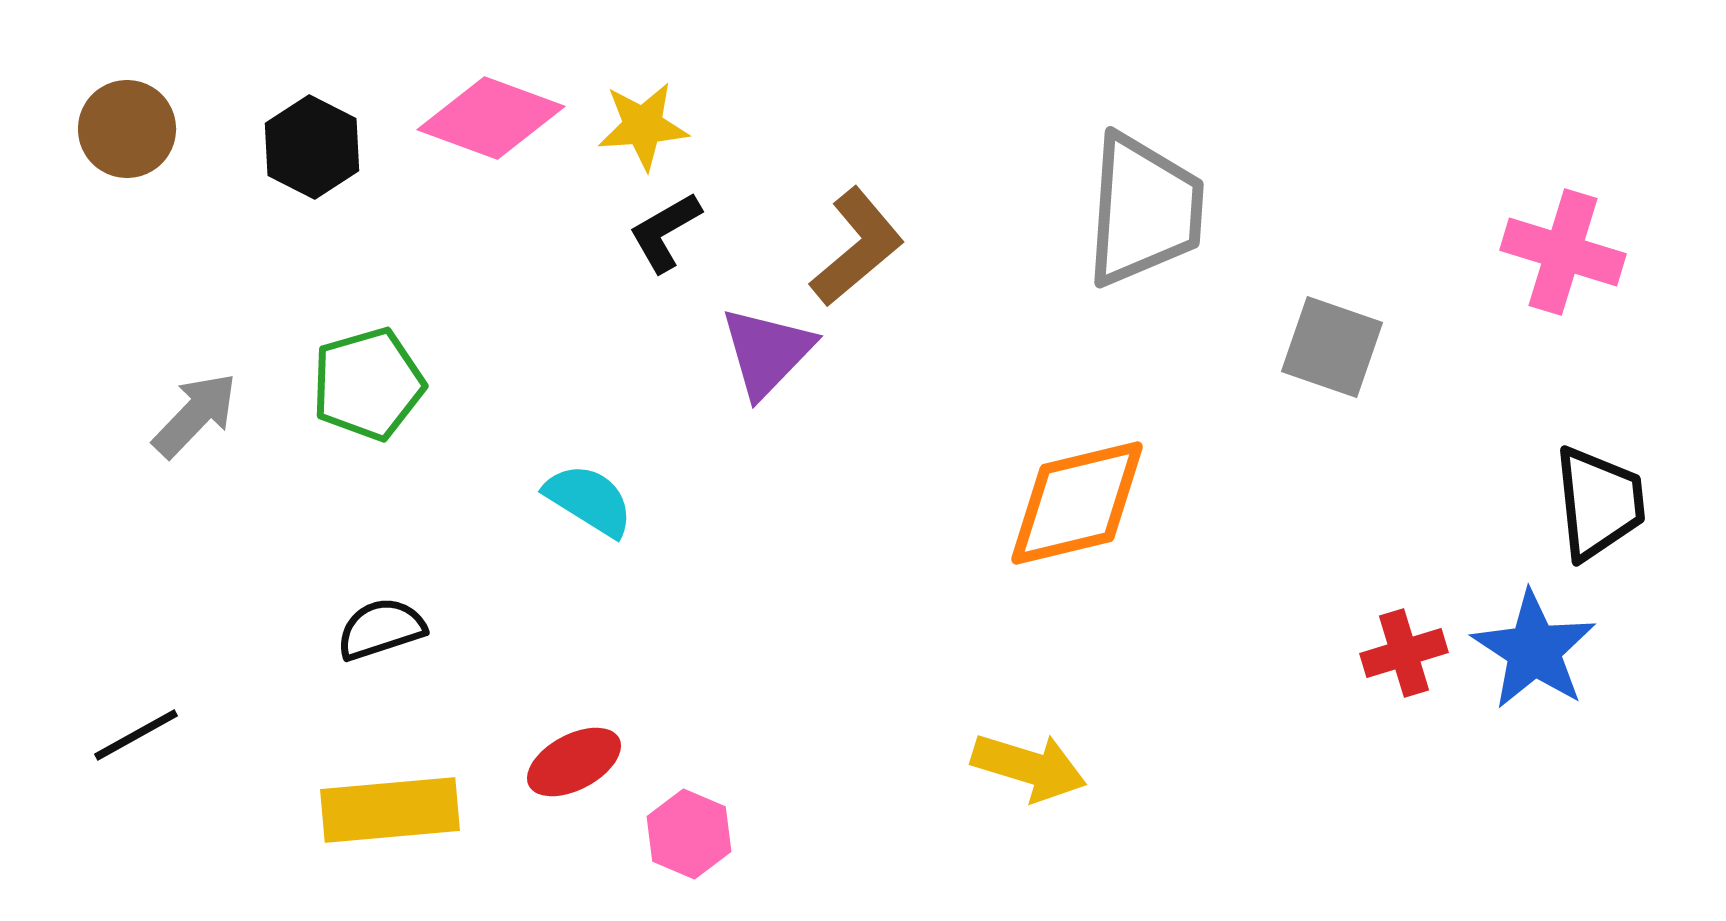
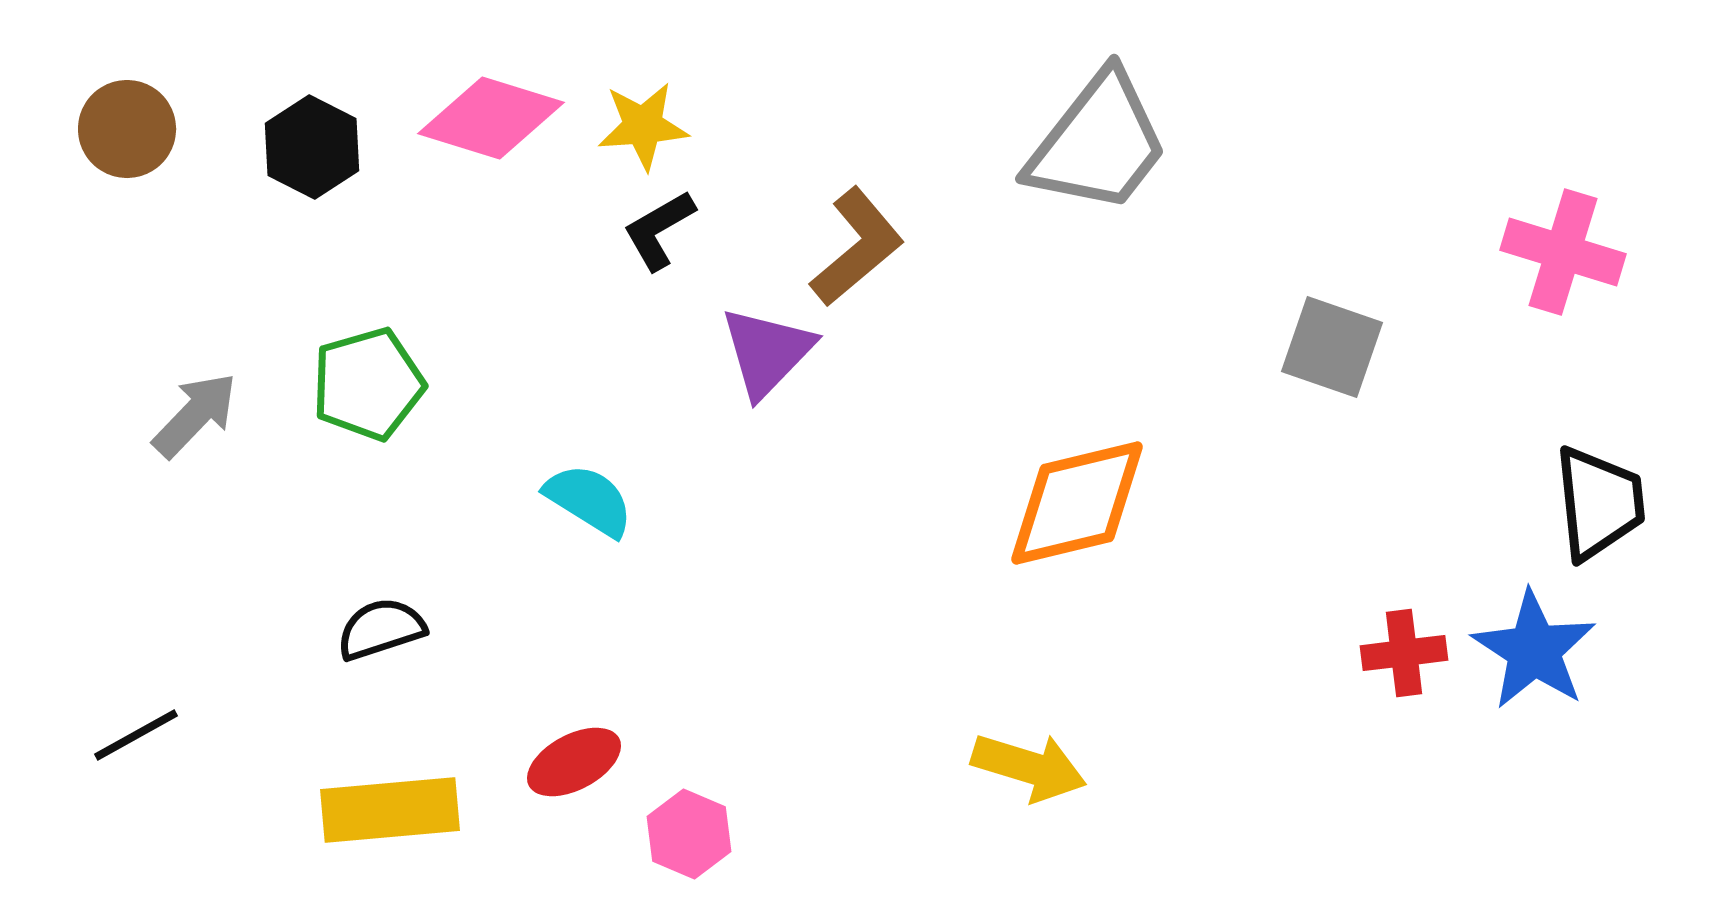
pink diamond: rotated 3 degrees counterclockwise
gray trapezoid: moved 46 px left, 67 px up; rotated 34 degrees clockwise
black L-shape: moved 6 px left, 2 px up
red cross: rotated 10 degrees clockwise
